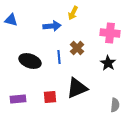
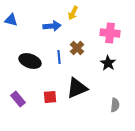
purple rectangle: rotated 56 degrees clockwise
